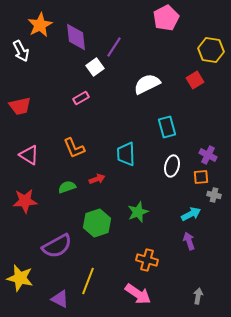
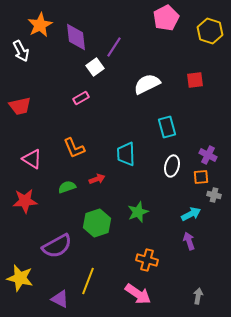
yellow hexagon: moved 1 px left, 19 px up; rotated 10 degrees clockwise
red square: rotated 24 degrees clockwise
pink triangle: moved 3 px right, 4 px down
